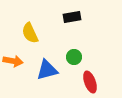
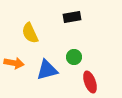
orange arrow: moved 1 px right, 2 px down
